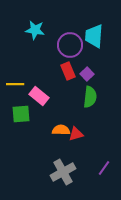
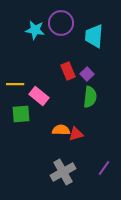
purple circle: moved 9 px left, 22 px up
